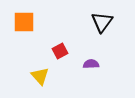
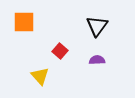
black triangle: moved 5 px left, 4 px down
red square: rotated 21 degrees counterclockwise
purple semicircle: moved 6 px right, 4 px up
